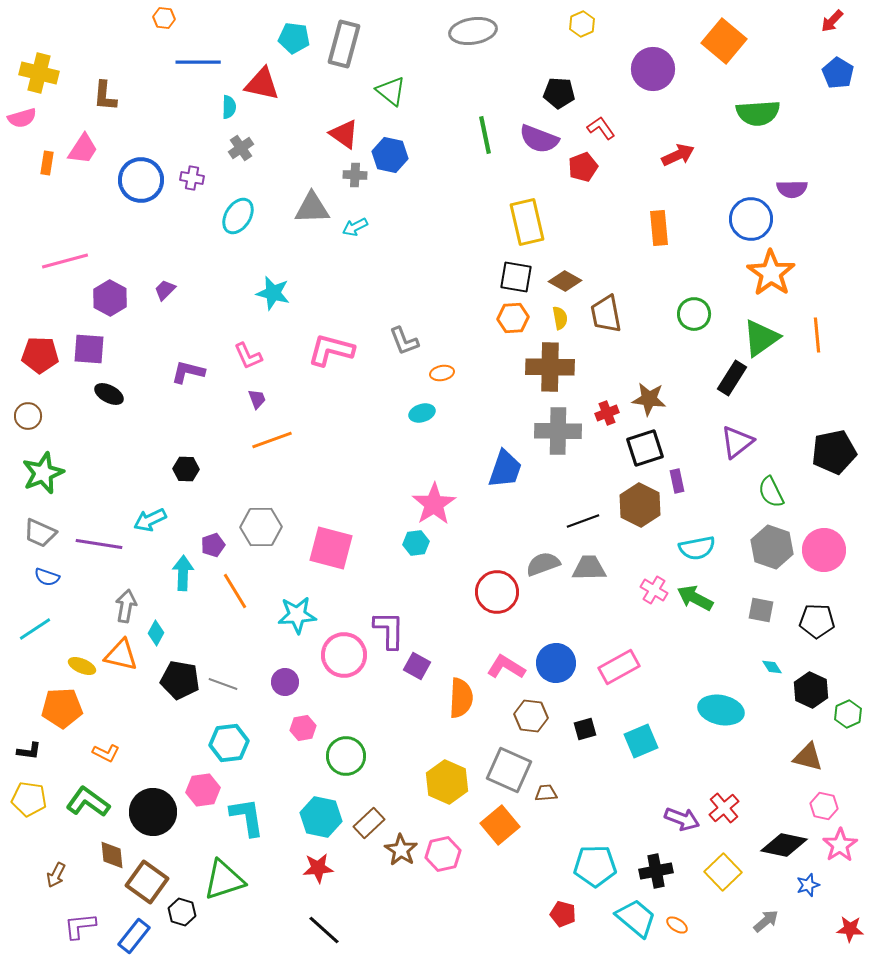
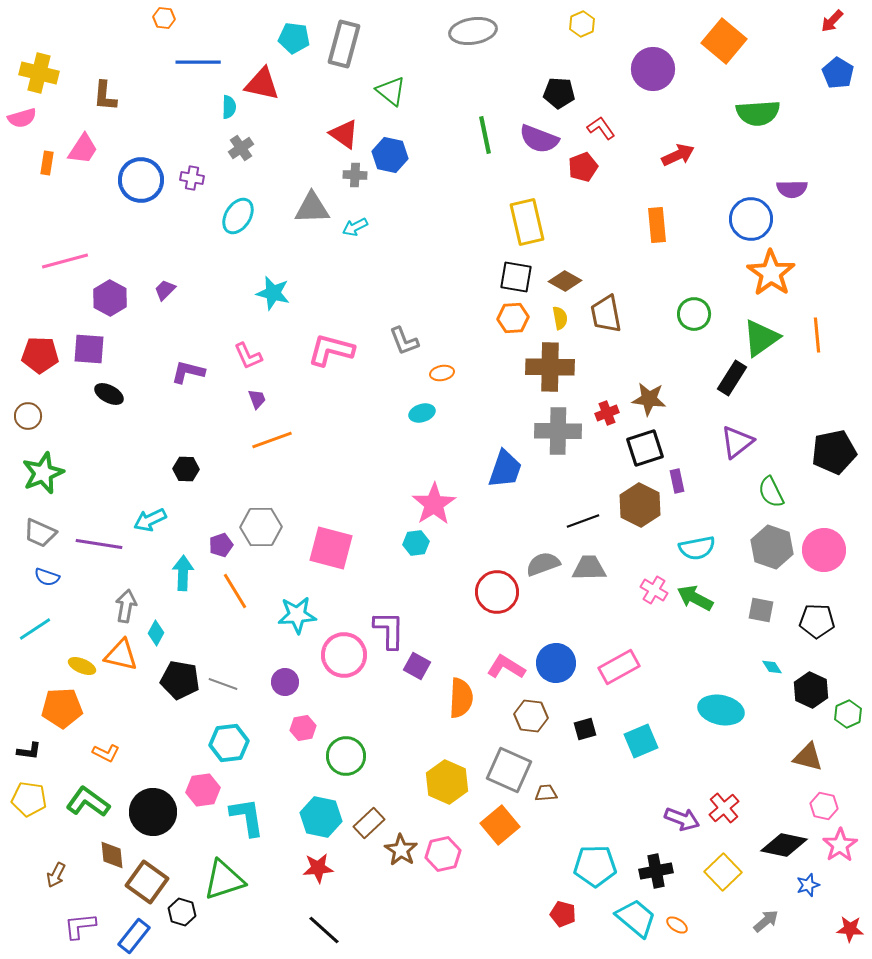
orange rectangle at (659, 228): moved 2 px left, 3 px up
purple pentagon at (213, 545): moved 8 px right
